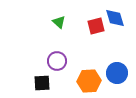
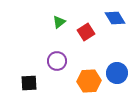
blue diamond: rotated 15 degrees counterclockwise
green triangle: rotated 40 degrees clockwise
red square: moved 10 px left, 6 px down; rotated 18 degrees counterclockwise
black square: moved 13 px left
